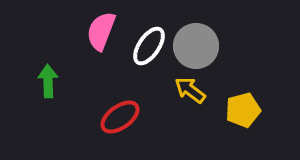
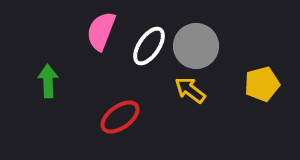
yellow pentagon: moved 19 px right, 26 px up
